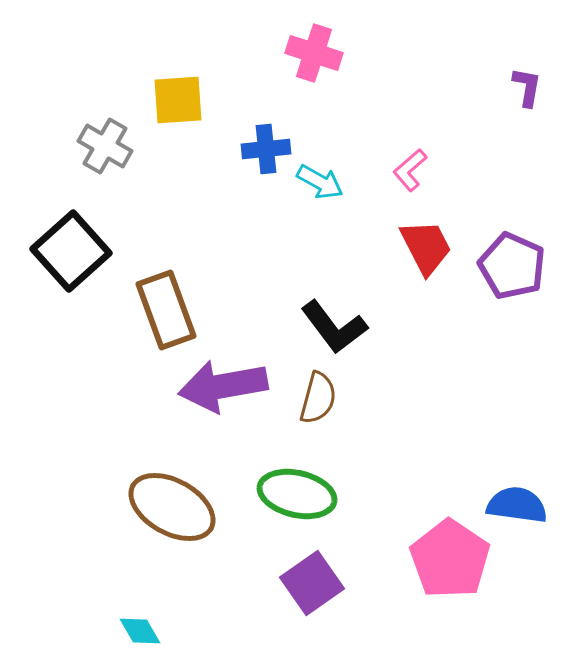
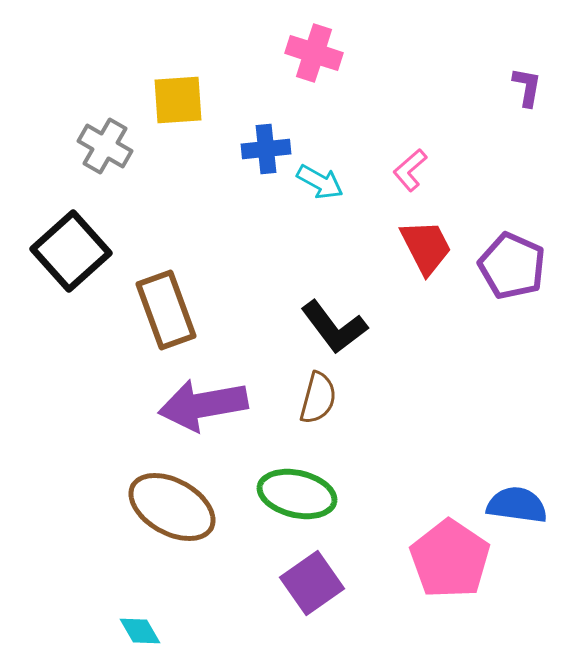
purple arrow: moved 20 px left, 19 px down
